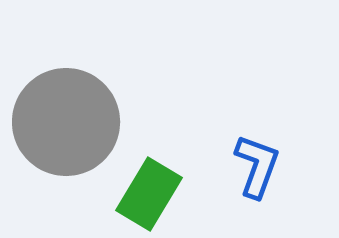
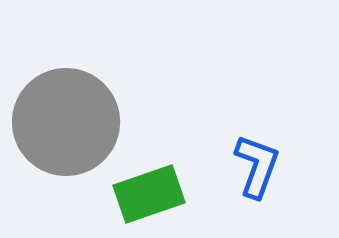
green rectangle: rotated 40 degrees clockwise
